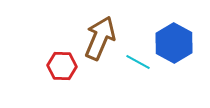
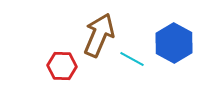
brown arrow: moved 1 px left, 3 px up
cyan line: moved 6 px left, 3 px up
